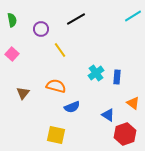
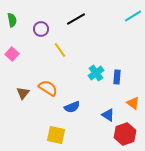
orange semicircle: moved 8 px left, 2 px down; rotated 18 degrees clockwise
